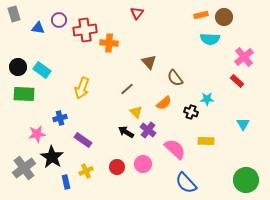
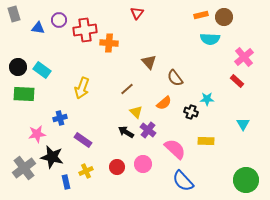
black star: rotated 20 degrees counterclockwise
blue semicircle: moved 3 px left, 2 px up
